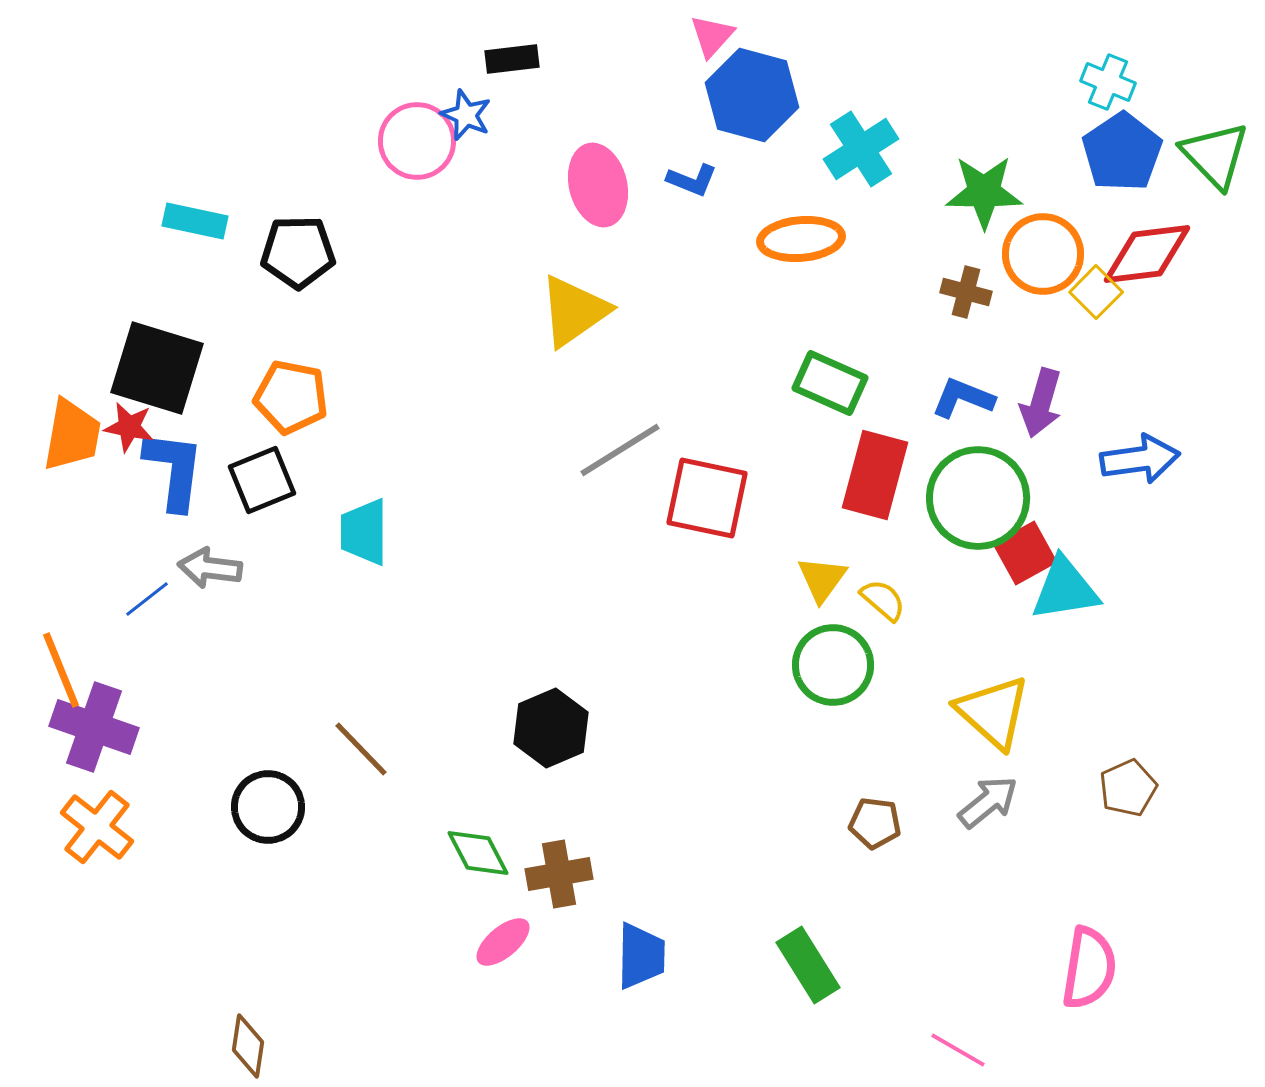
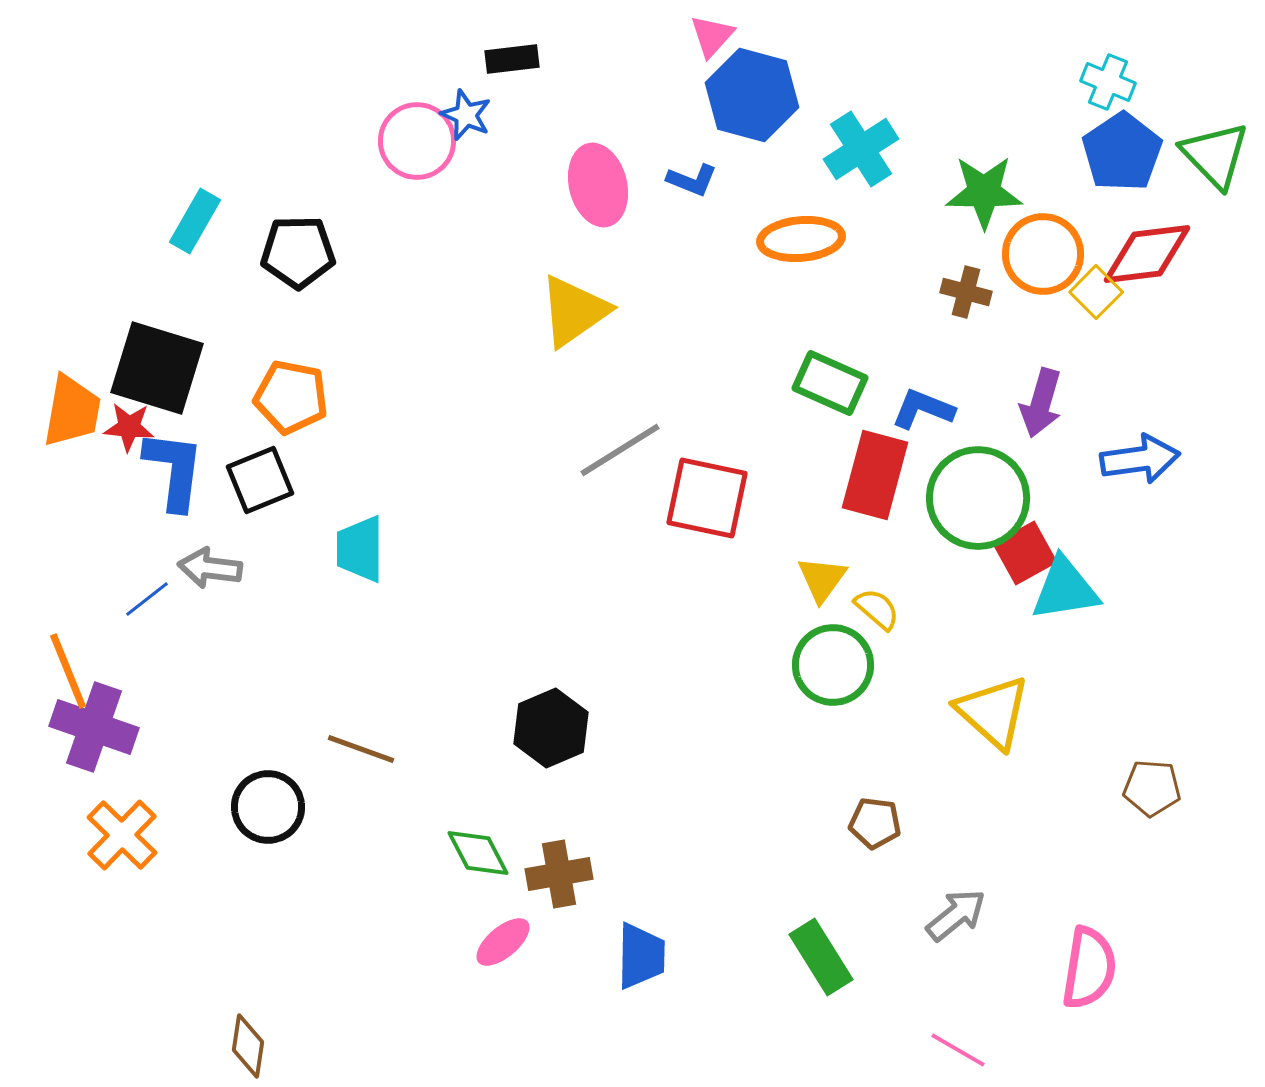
cyan rectangle at (195, 221): rotated 72 degrees counterclockwise
blue L-shape at (963, 398): moved 40 px left, 11 px down
red star at (129, 427): rotated 6 degrees counterclockwise
orange trapezoid at (72, 435): moved 24 px up
black square at (262, 480): moved 2 px left
cyan trapezoid at (364, 532): moved 4 px left, 17 px down
yellow semicircle at (883, 600): moved 6 px left, 9 px down
orange line at (61, 670): moved 7 px right, 1 px down
brown line at (361, 749): rotated 26 degrees counterclockwise
brown pentagon at (1128, 788): moved 24 px right; rotated 28 degrees clockwise
gray arrow at (988, 802): moved 32 px left, 113 px down
orange cross at (97, 827): moved 25 px right, 8 px down; rotated 6 degrees clockwise
green rectangle at (808, 965): moved 13 px right, 8 px up
